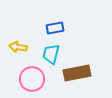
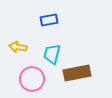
blue rectangle: moved 6 px left, 8 px up
cyan trapezoid: moved 1 px right
